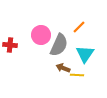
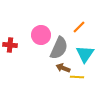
gray semicircle: moved 3 px down
yellow line: moved 2 px down
